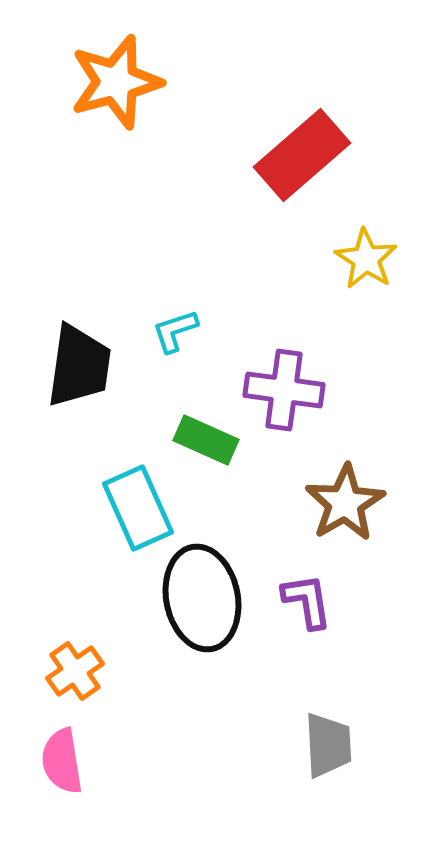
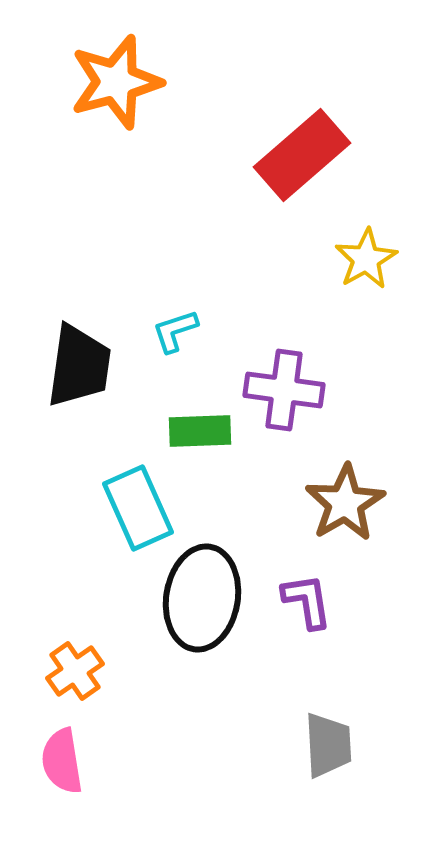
yellow star: rotated 10 degrees clockwise
green rectangle: moved 6 px left, 9 px up; rotated 26 degrees counterclockwise
black ellipse: rotated 20 degrees clockwise
